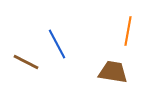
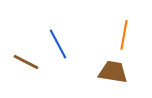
orange line: moved 4 px left, 4 px down
blue line: moved 1 px right
